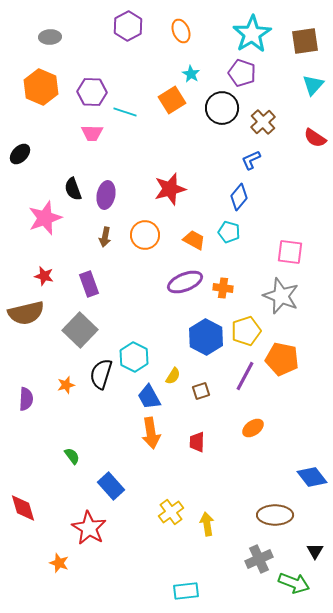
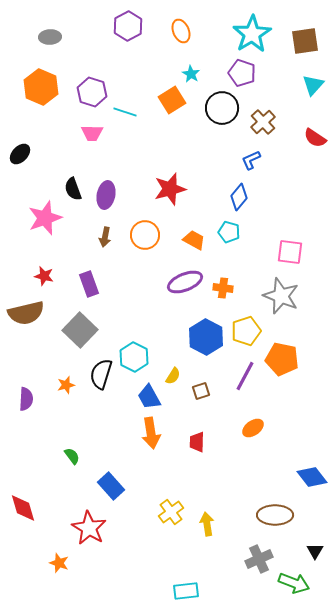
purple hexagon at (92, 92): rotated 16 degrees clockwise
